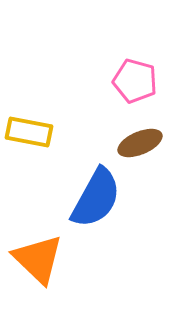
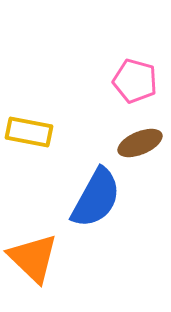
orange triangle: moved 5 px left, 1 px up
